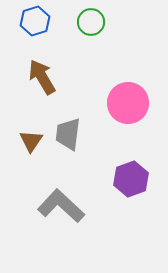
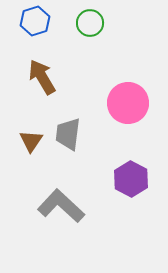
green circle: moved 1 px left, 1 px down
purple hexagon: rotated 12 degrees counterclockwise
